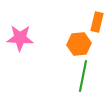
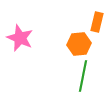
pink star: rotated 20 degrees clockwise
